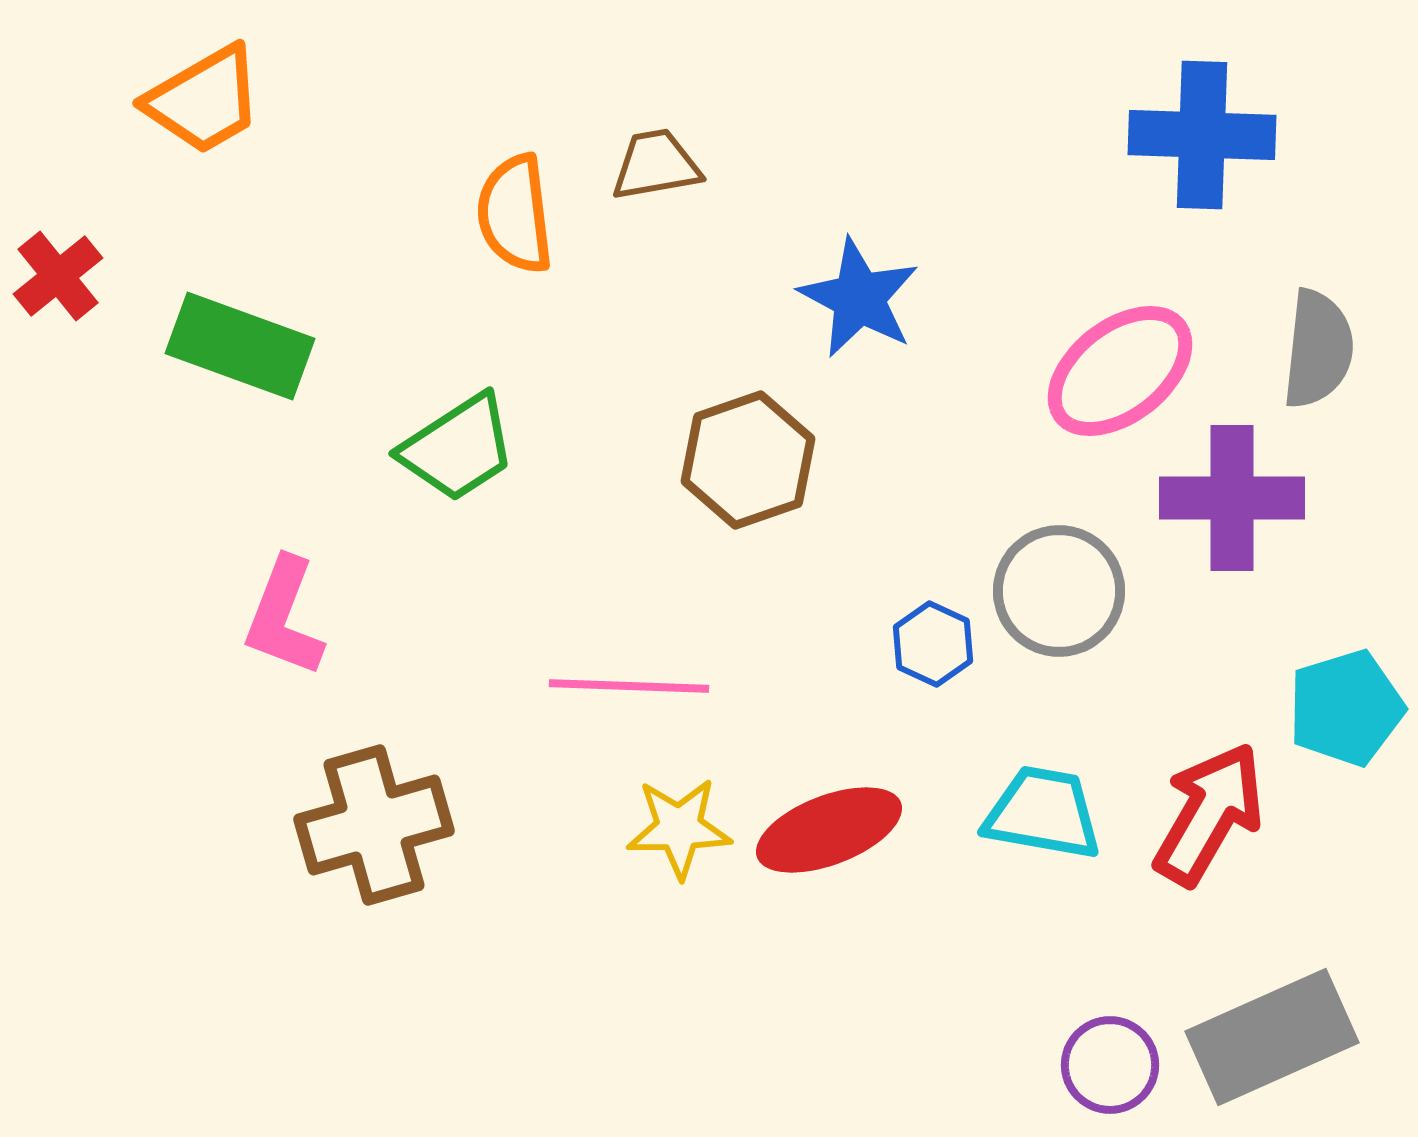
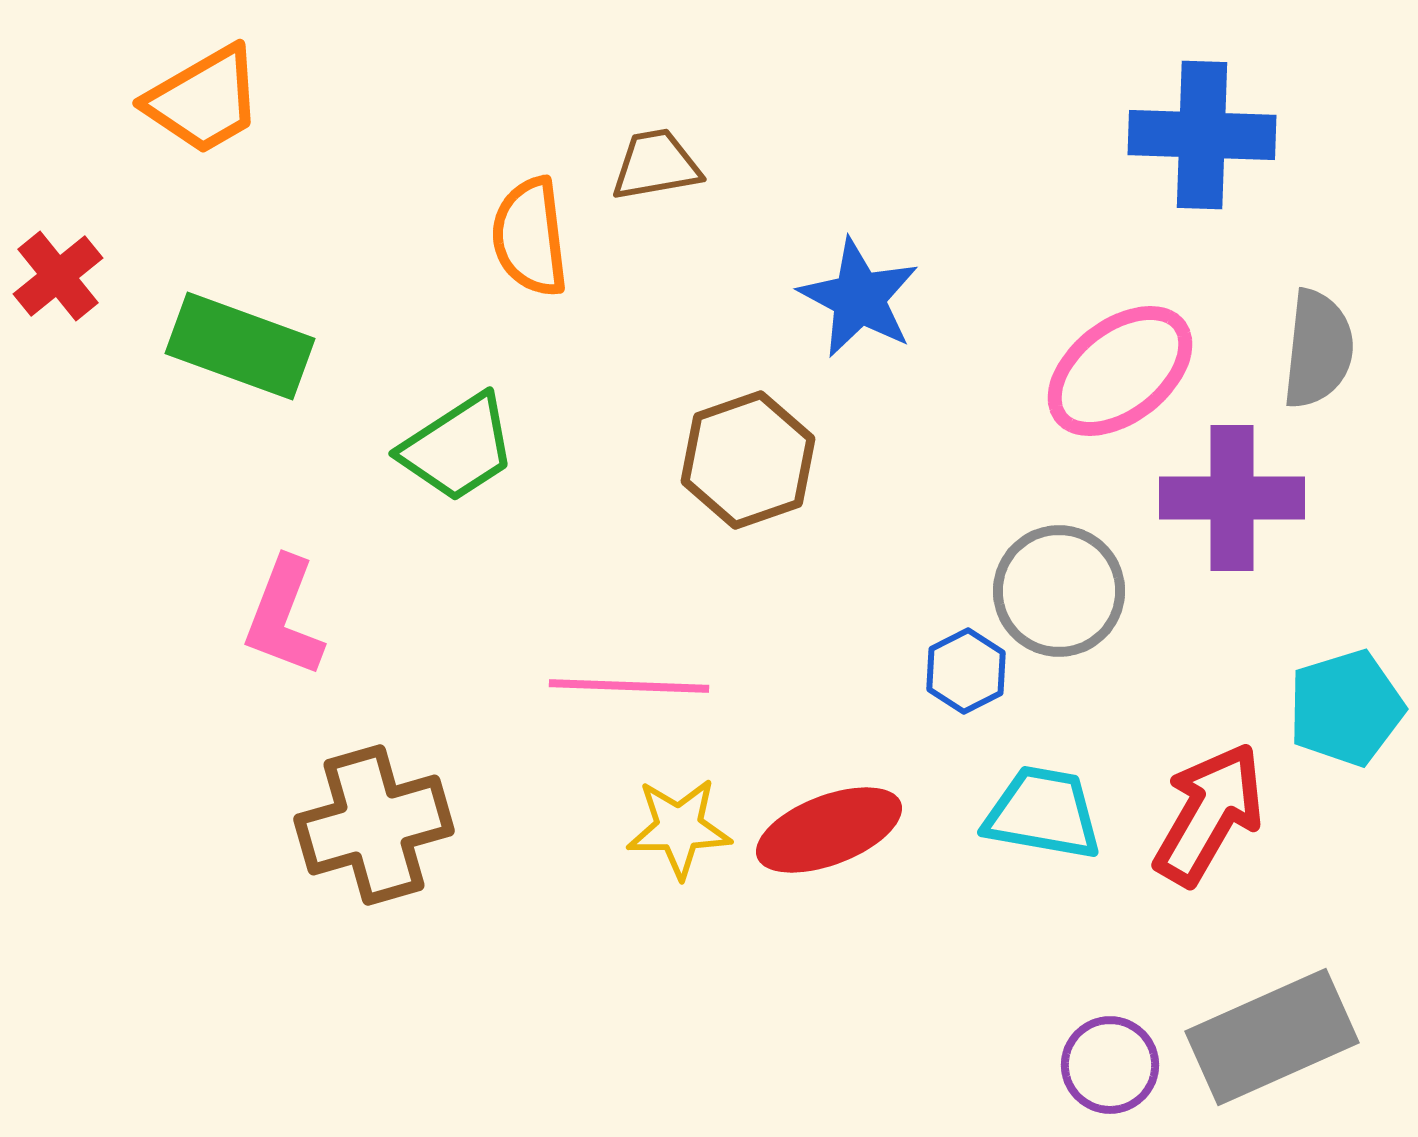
orange semicircle: moved 15 px right, 23 px down
blue hexagon: moved 33 px right, 27 px down; rotated 8 degrees clockwise
